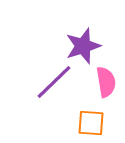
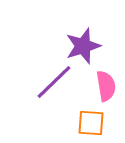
pink semicircle: moved 4 px down
